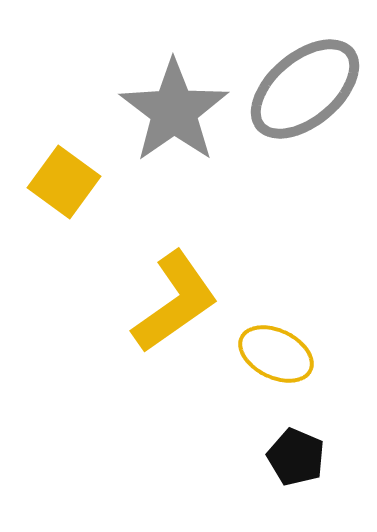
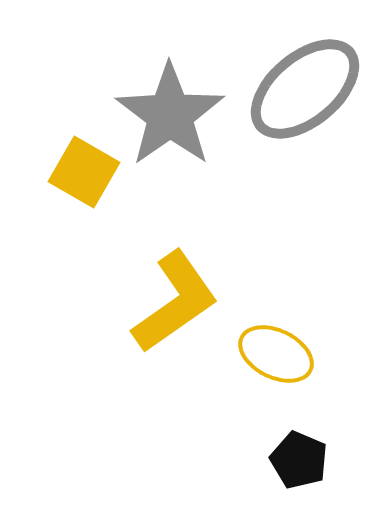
gray star: moved 4 px left, 4 px down
yellow square: moved 20 px right, 10 px up; rotated 6 degrees counterclockwise
black pentagon: moved 3 px right, 3 px down
